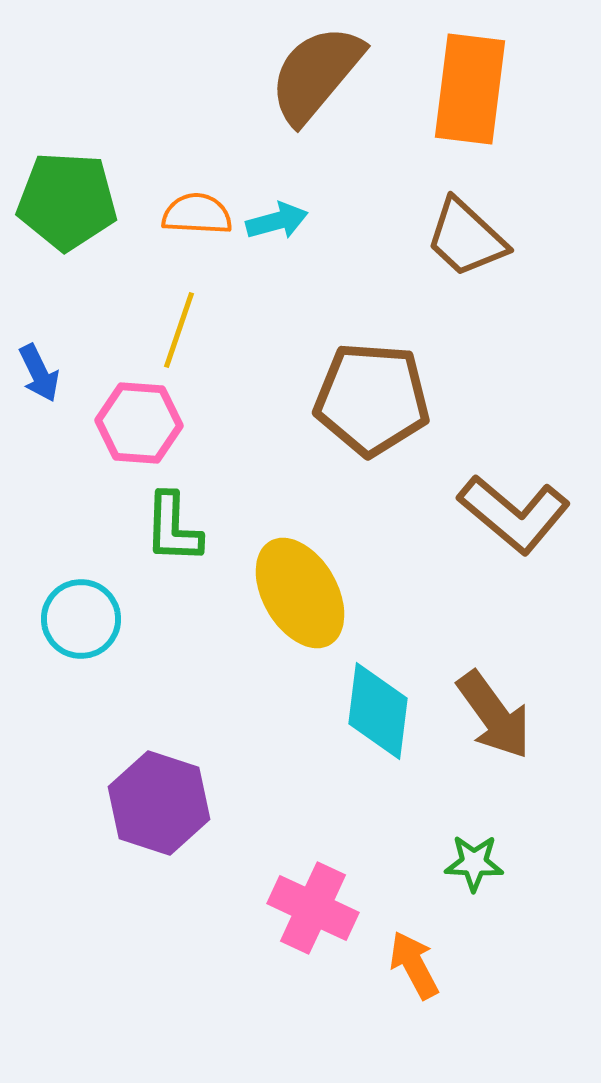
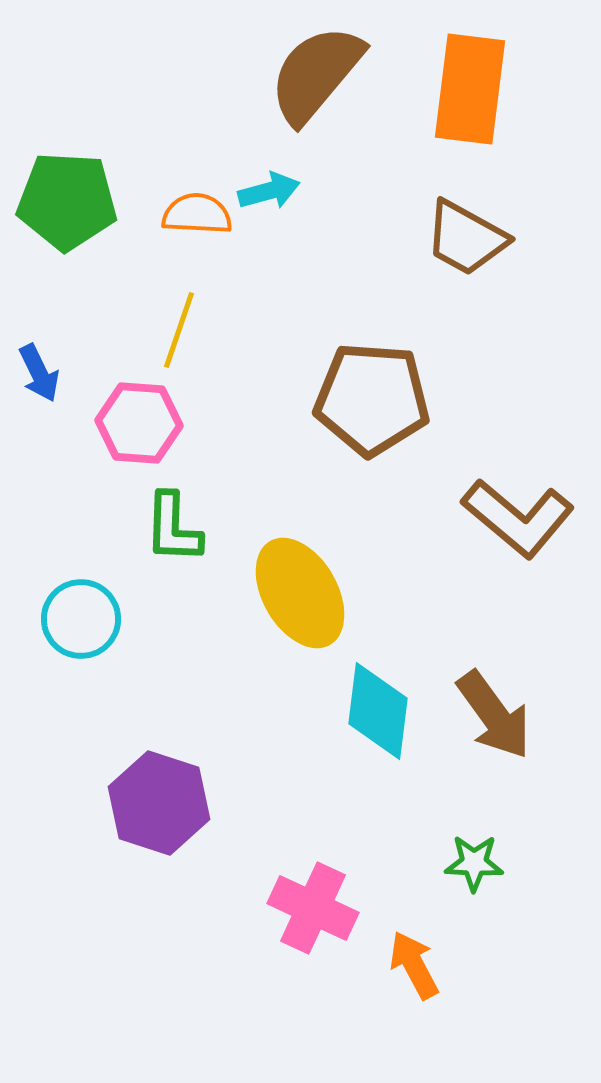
cyan arrow: moved 8 px left, 30 px up
brown trapezoid: rotated 14 degrees counterclockwise
brown L-shape: moved 4 px right, 4 px down
